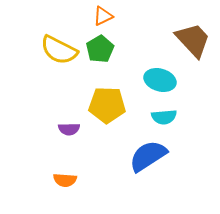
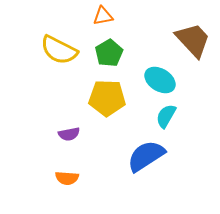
orange triangle: rotated 15 degrees clockwise
green pentagon: moved 9 px right, 4 px down
cyan ellipse: rotated 16 degrees clockwise
yellow pentagon: moved 7 px up
cyan semicircle: moved 2 px right, 1 px up; rotated 125 degrees clockwise
purple semicircle: moved 5 px down; rotated 10 degrees counterclockwise
blue semicircle: moved 2 px left
orange semicircle: moved 2 px right, 2 px up
